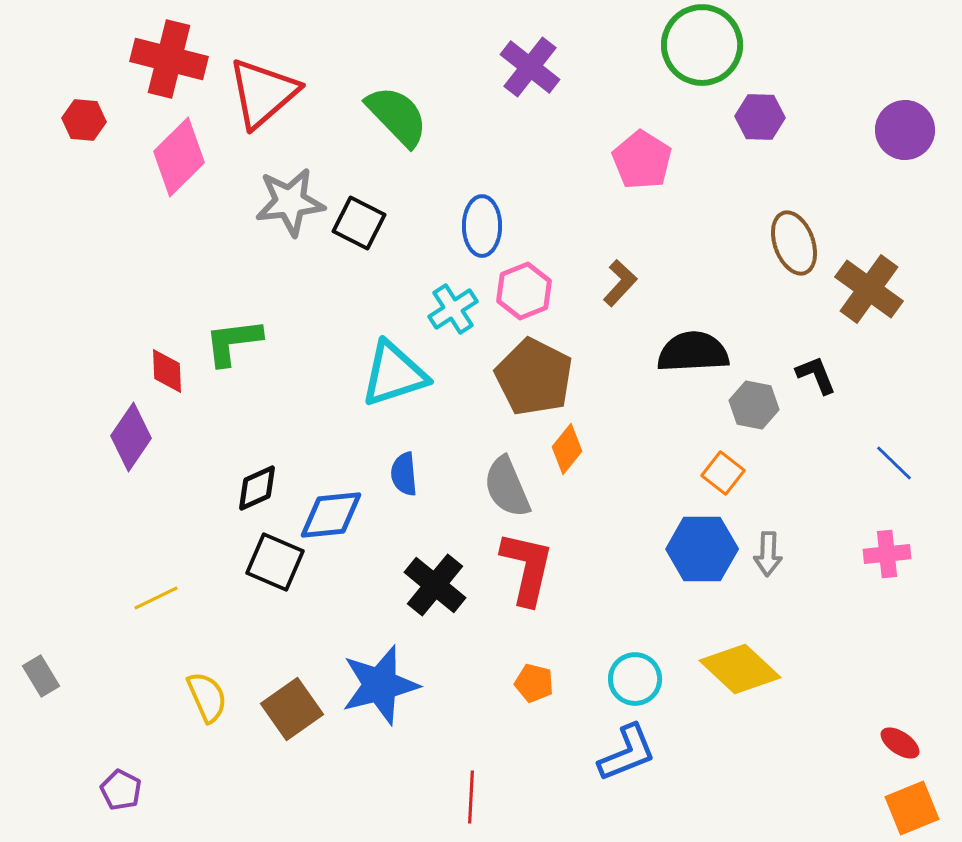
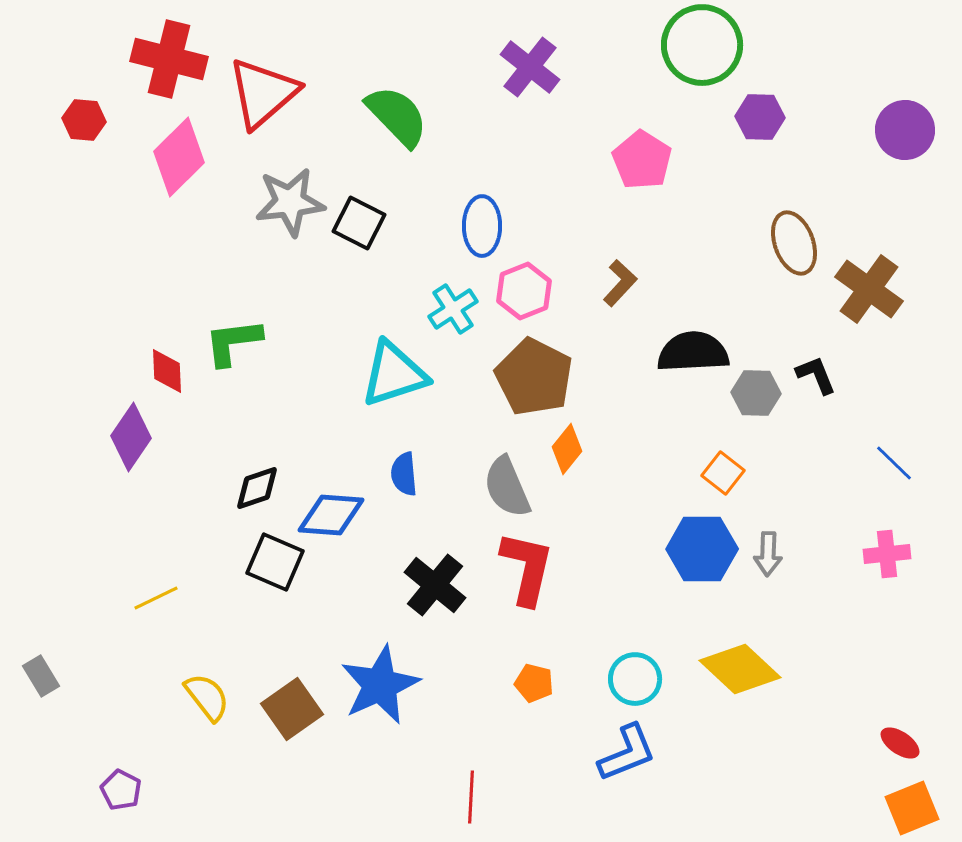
gray hexagon at (754, 405): moved 2 px right, 12 px up; rotated 9 degrees counterclockwise
black diamond at (257, 488): rotated 6 degrees clockwise
blue diamond at (331, 515): rotated 10 degrees clockwise
blue star at (380, 685): rotated 10 degrees counterclockwise
yellow semicircle at (207, 697): rotated 14 degrees counterclockwise
